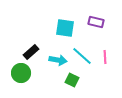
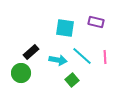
green square: rotated 24 degrees clockwise
